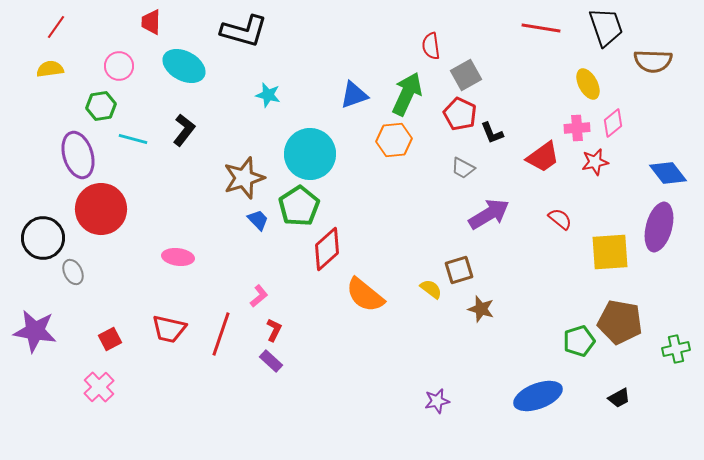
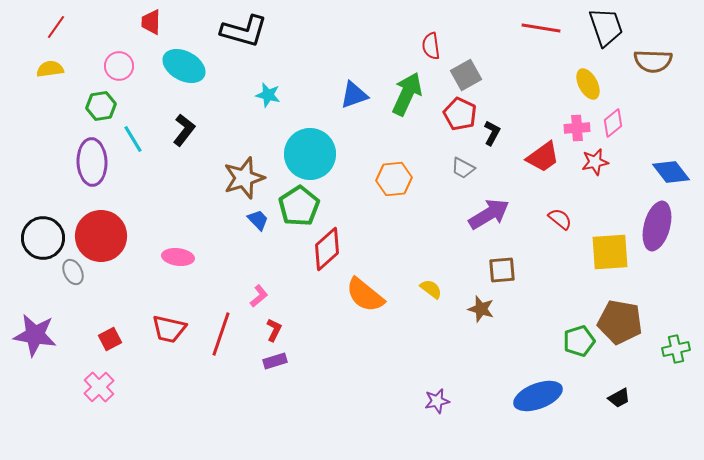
black L-shape at (492, 133): rotated 130 degrees counterclockwise
cyan line at (133, 139): rotated 44 degrees clockwise
orange hexagon at (394, 140): moved 39 px down
purple ellipse at (78, 155): moved 14 px right, 7 px down; rotated 15 degrees clockwise
blue diamond at (668, 173): moved 3 px right, 1 px up
red circle at (101, 209): moved 27 px down
purple ellipse at (659, 227): moved 2 px left, 1 px up
brown square at (459, 270): moved 43 px right; rotated 12 degrees clockwise
purple star at (35, 331): moved 4 px down
purple rectangle at (271, 361): moved 4 px right; rotated 60 degrees counterclockwise
